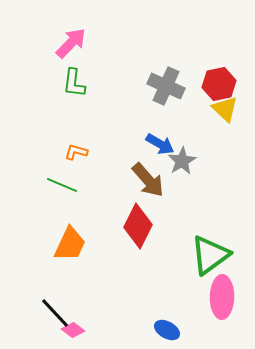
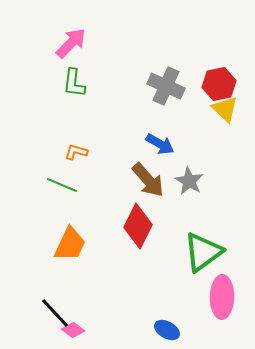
gray star: moved 7 px right, 20 px down; rotated 12 degrees counterclockwise
green triangle: moved 7 px left, 3 px up
